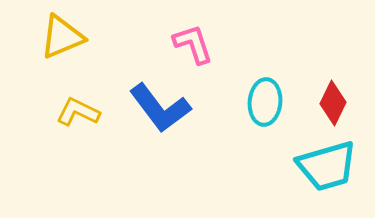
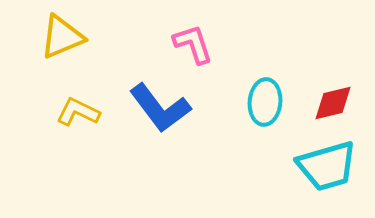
red diamond: rotated 51 degrees clockwise
